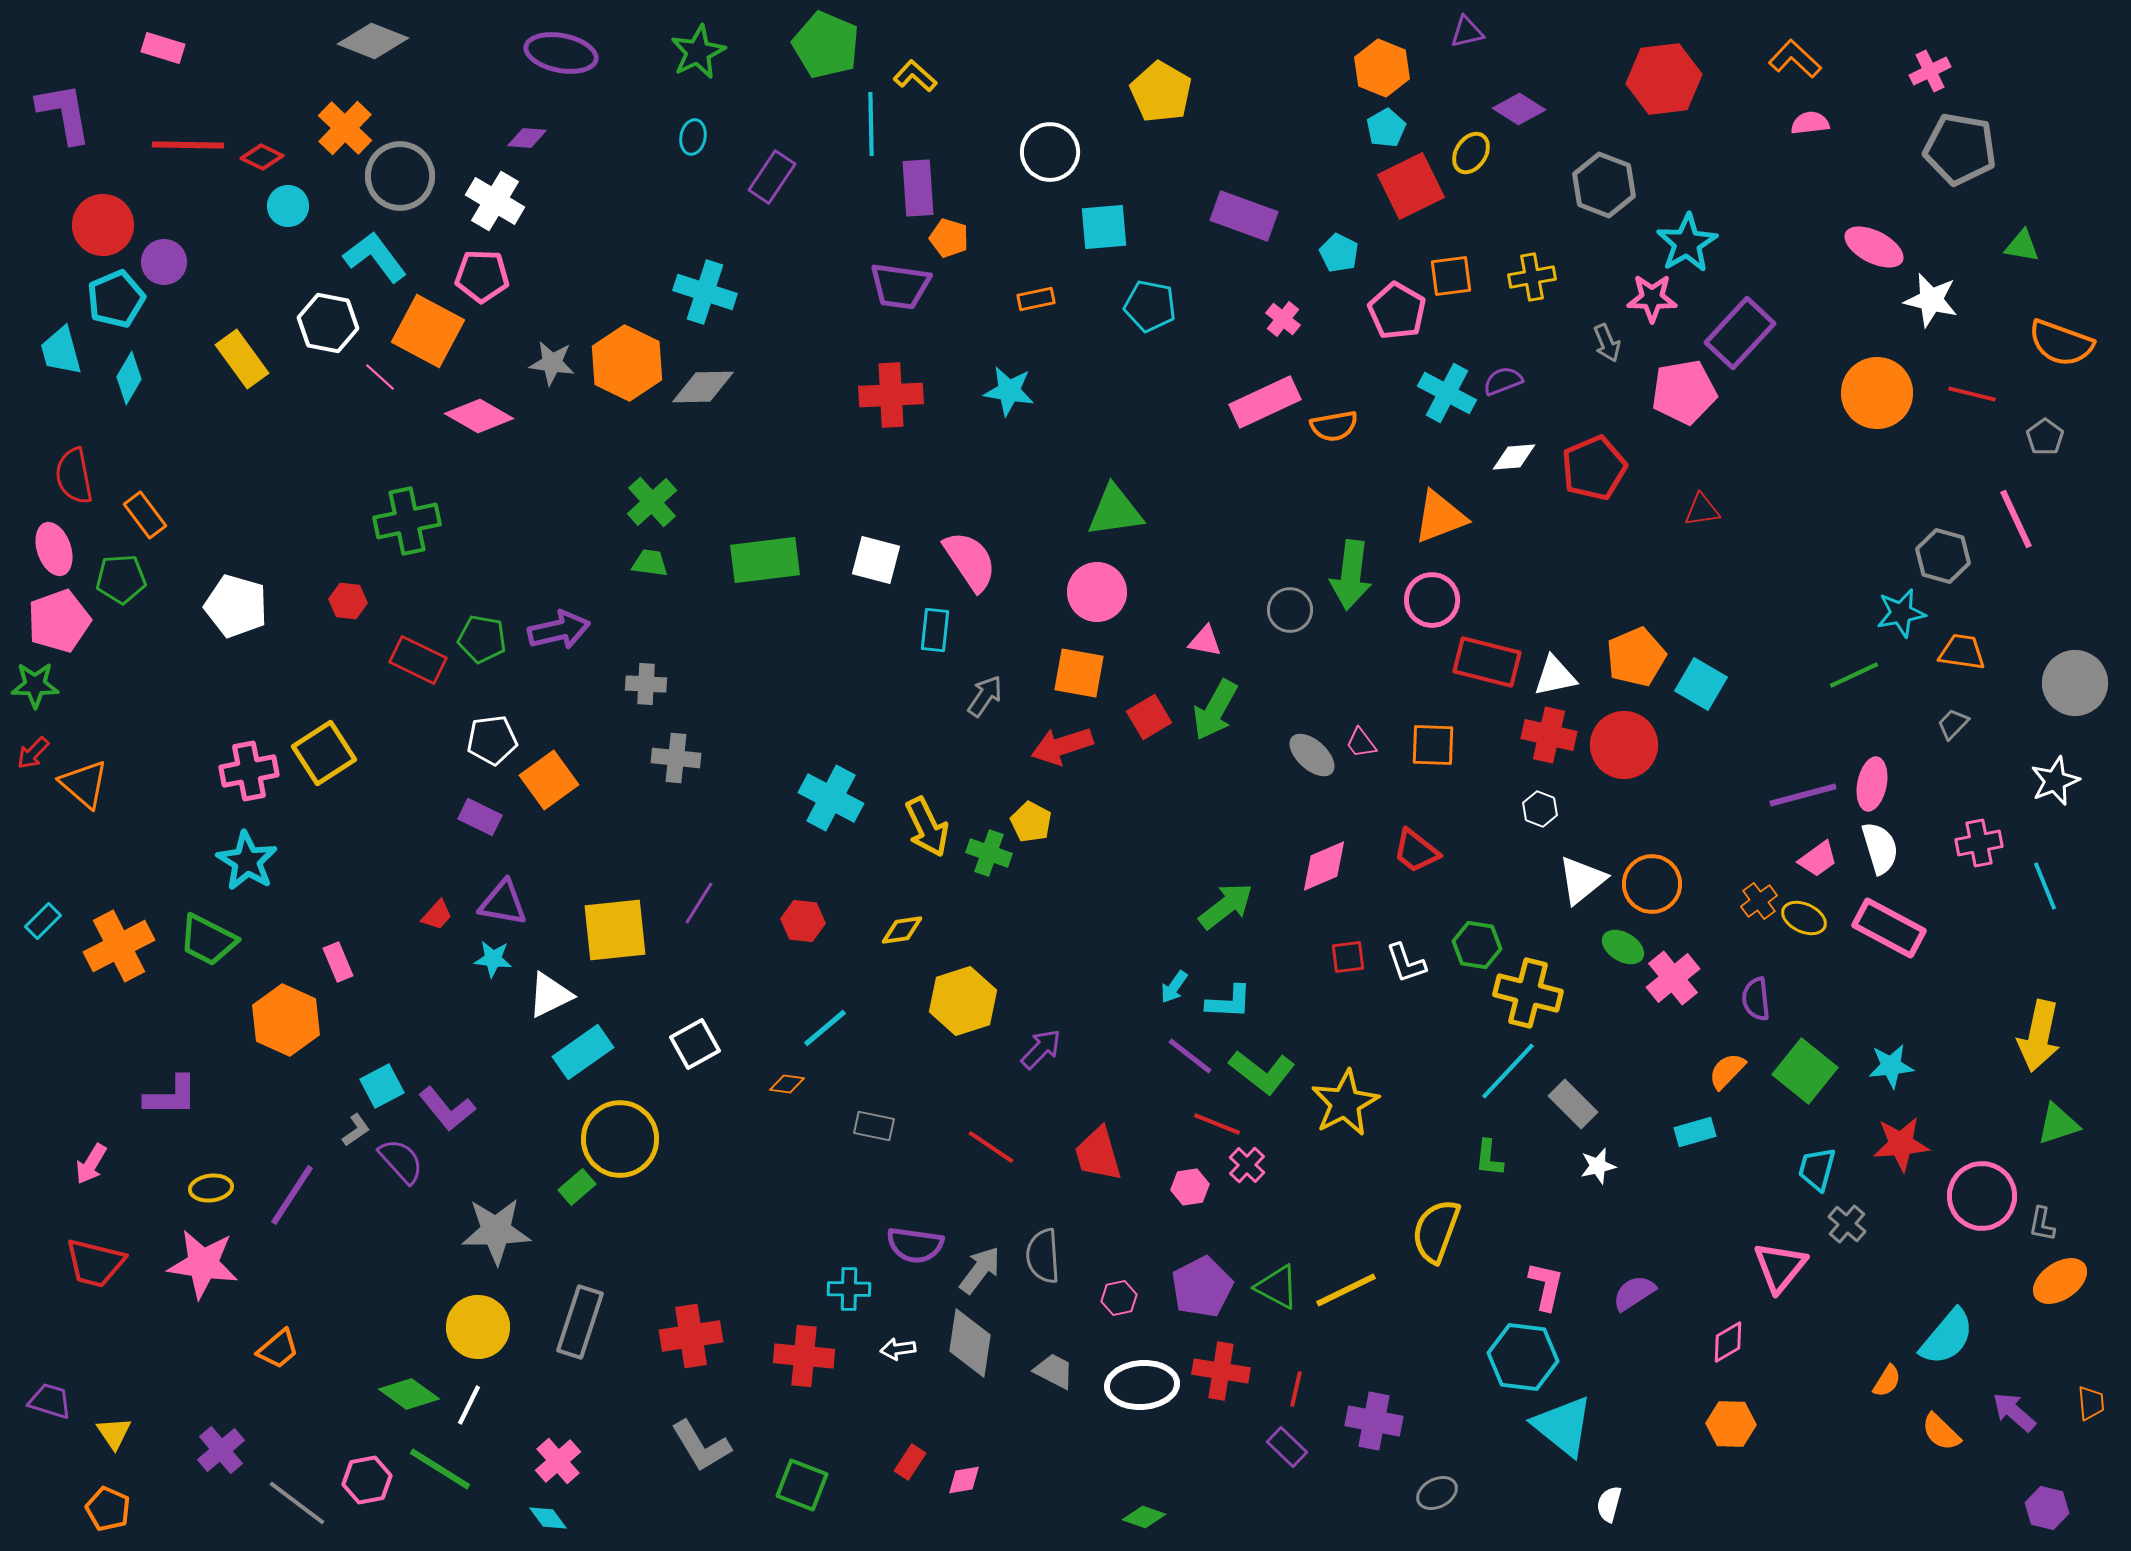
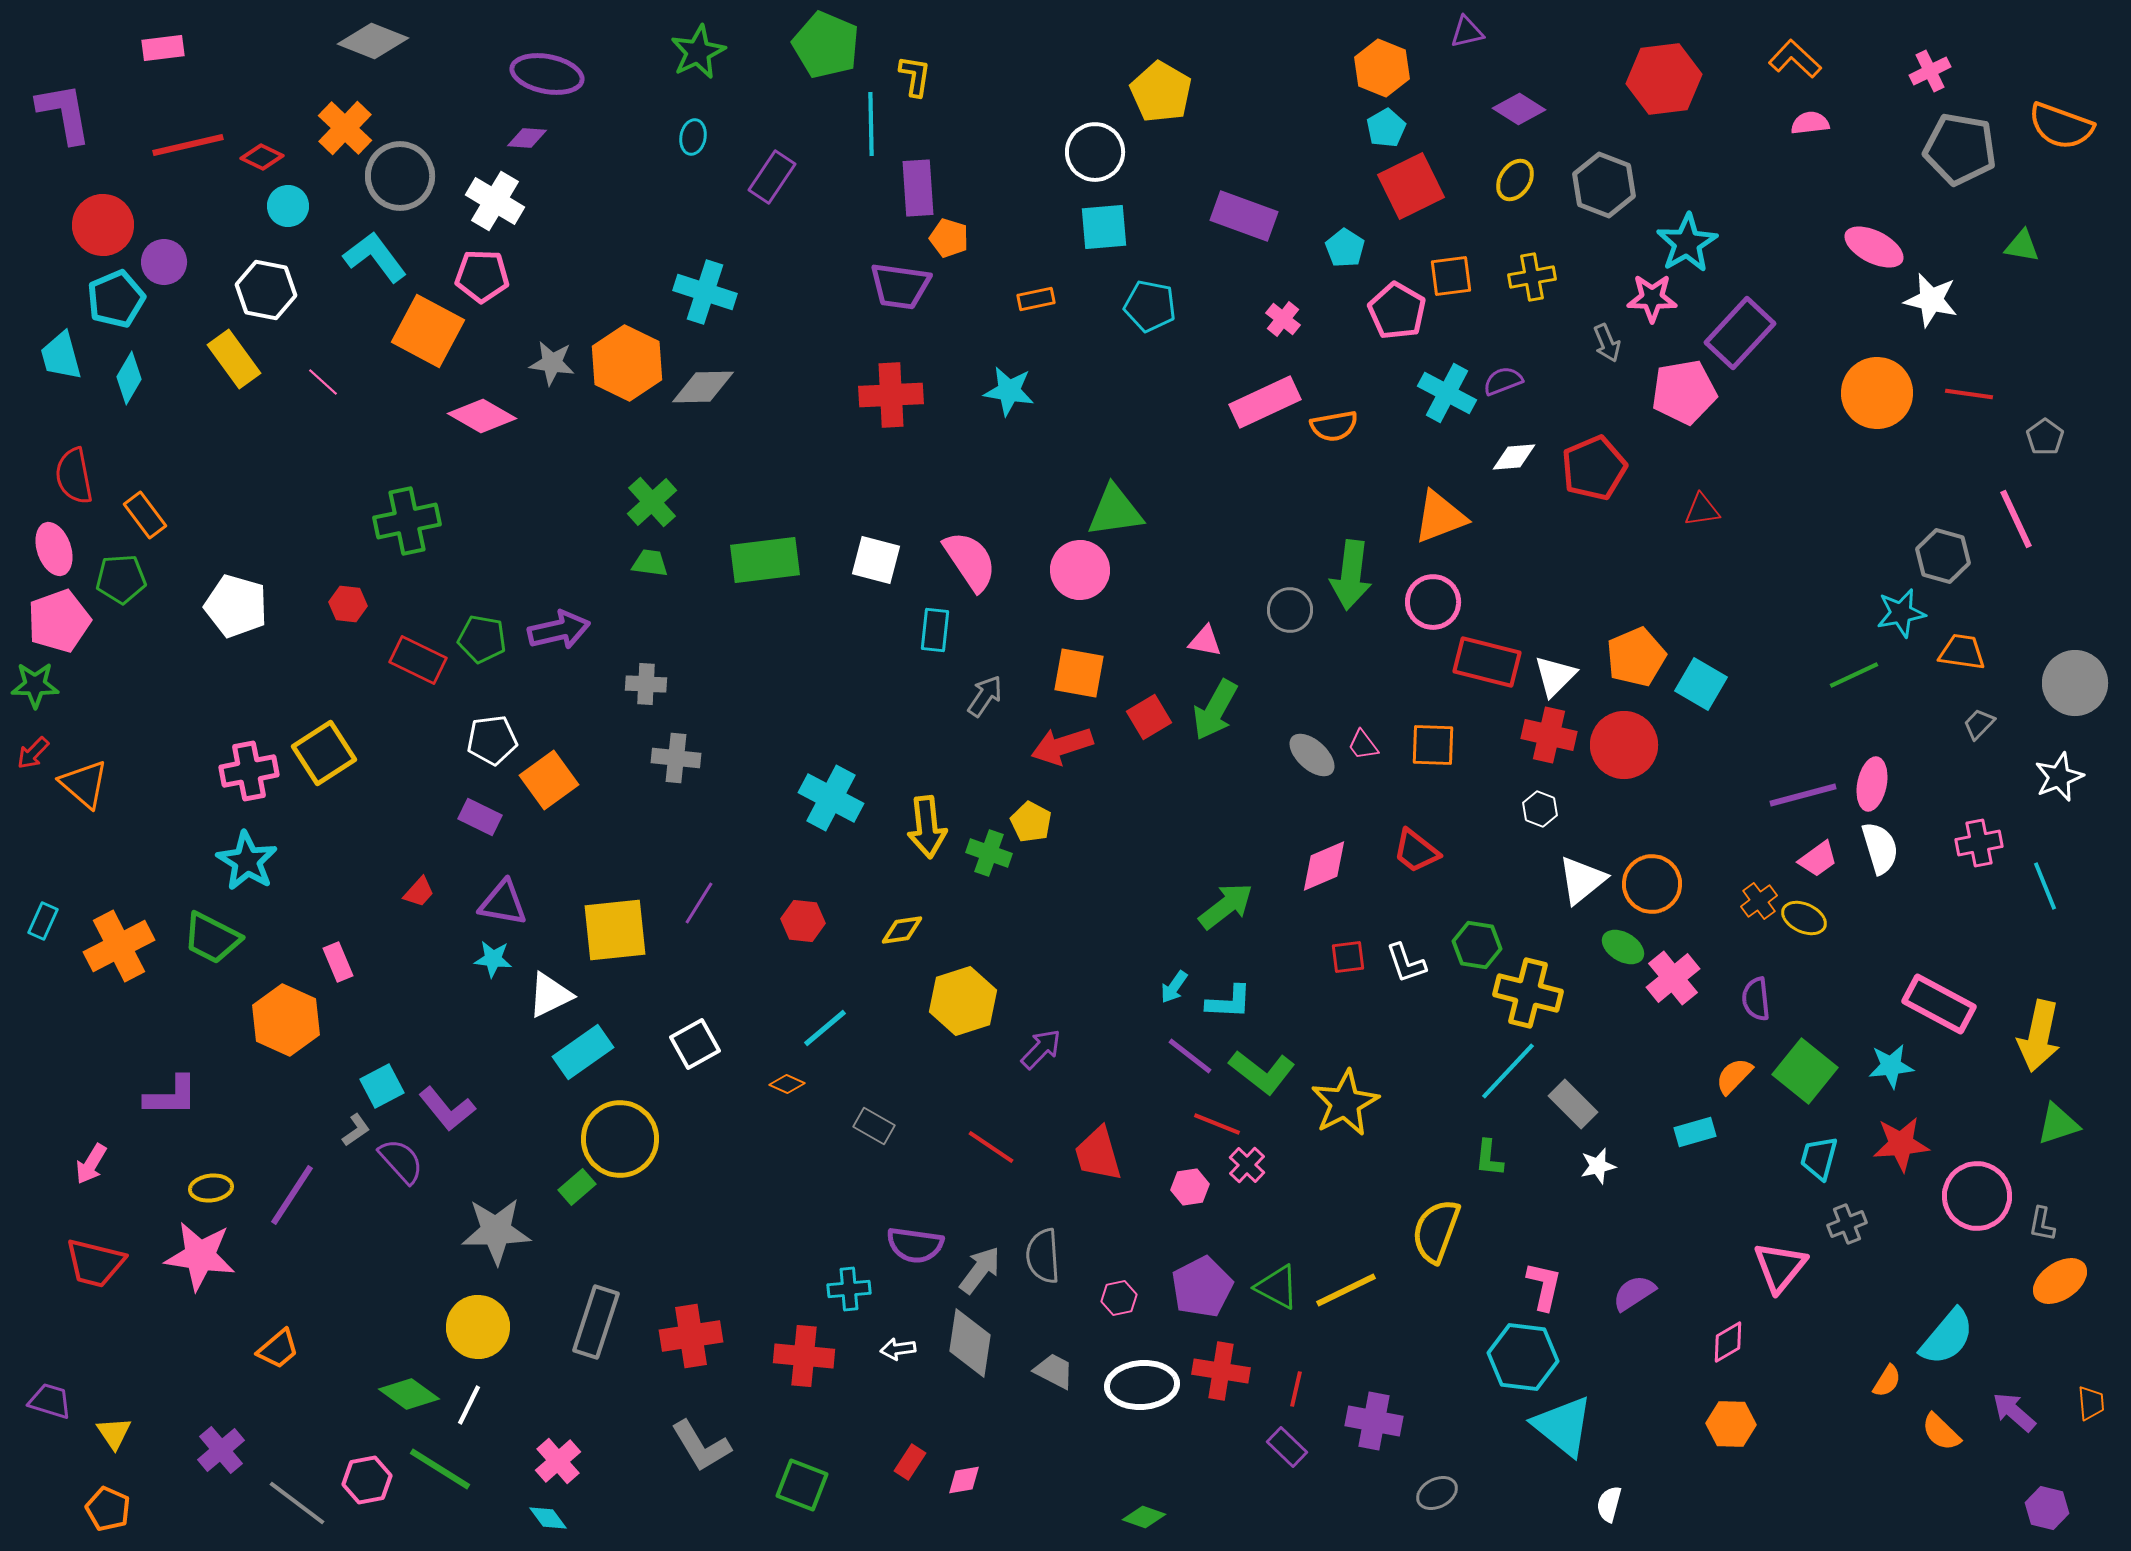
pink rectangle at (163, 48): rotated 24 degrees counterclockwise
purple ellipse at (561, 53): moved 14 px left, 21 px down
yellow L-shape at (915, 76): rotated 57 degrees clockwise
red line at (188, 145): rotated 14 degrees counterclockwise
white circle at (1050, 152): moved 45 px right
yellow ellipse at (1471, 153): moved 44 px right, 27 px down
cyan pentagon at (1339, 253): moved 6 px right, 5 px up; rotated 6 degrees clockwise
white hexagon at (328, 323): moved 62 px left, 33 px up
orange semicircle at (2061, 343): moved 217 px up
cyan trapezoid at (61, 351): moved 5 px down
yellow rectangle at (242, 359): moved 8 px left
pink line at (380, 377): moved 57 px left, 5 px down
red line at (1972, 394): moved 3 px left; rotated 6 degrees counterclockwise
pink diamond at (479, 416): moved 3 px right
pink circle at (1097, 592): moved 17 px left, 22 px up
pink circle at (1432, 600): moved 1 px right, 2 px down
red hexagon at (348, 601): moved 3 px down
white triangle at (1555, 676): rotated 33 degrees counterclockwise
gray trapezoid at (1953, 724): moved 26 px right
pink trapezoid at (1361, 743): moved 2 px right, 2 px down
white star at (2055, 781): moved 4 px right, 4 px up
yellow arrow at (927, 827): rotated 20 degrees clockwise
red trapezoid at (437, 915): moved 18 px left, 23 px up
cyan rectangle at (43, 921): rotated 21 degrees counterclockwise
pink rectangle at (1889, 928): moved 50 px right, 76 px down
green trapezoid at (208, 940): moved 4 px right, 2 px up
orange semicircle at (1727, 1071): moved 7 px right, 5 px down
orange diamond at (787, 1084): rotated 16 degrees clockwise
gray rectangle at (874, 1126): rotated 18 degrees clockwise
cyan trapezoid at (1817, 1169): moved 2 px right, 11 px up
pink circle at (1982, 1196): moved 5 px left
gray cross at (1847, 1224): rotated 27 degrees clockwise
pink star at (203, 1264): moved 3 px left, 8 px up
pink L-shape at (1546, 1286): moved 2 px left
cyan cross at (849, 1289): rotated 6 degrees counterclockwise
gray rectangle at (580, 1322): moved 16 px right
